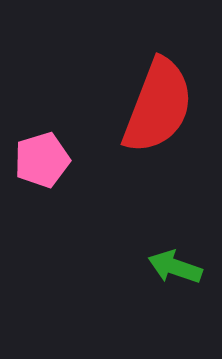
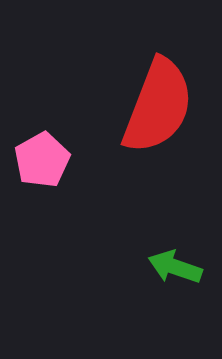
pink pentagon: rotated 12 degrees counterclockwise
